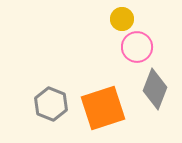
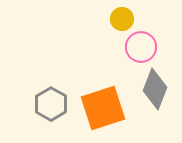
pink circle: moved 4 px right
gray hexagon: rotated 8 degrees clockwise
